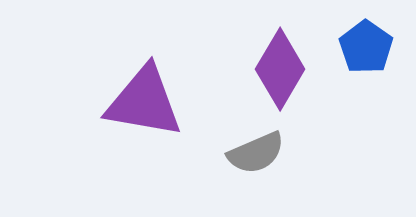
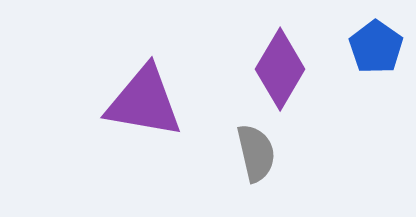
blue pentagon: moved 10 px right
gray semicircle: rotated 80 degrees counterclockwise
